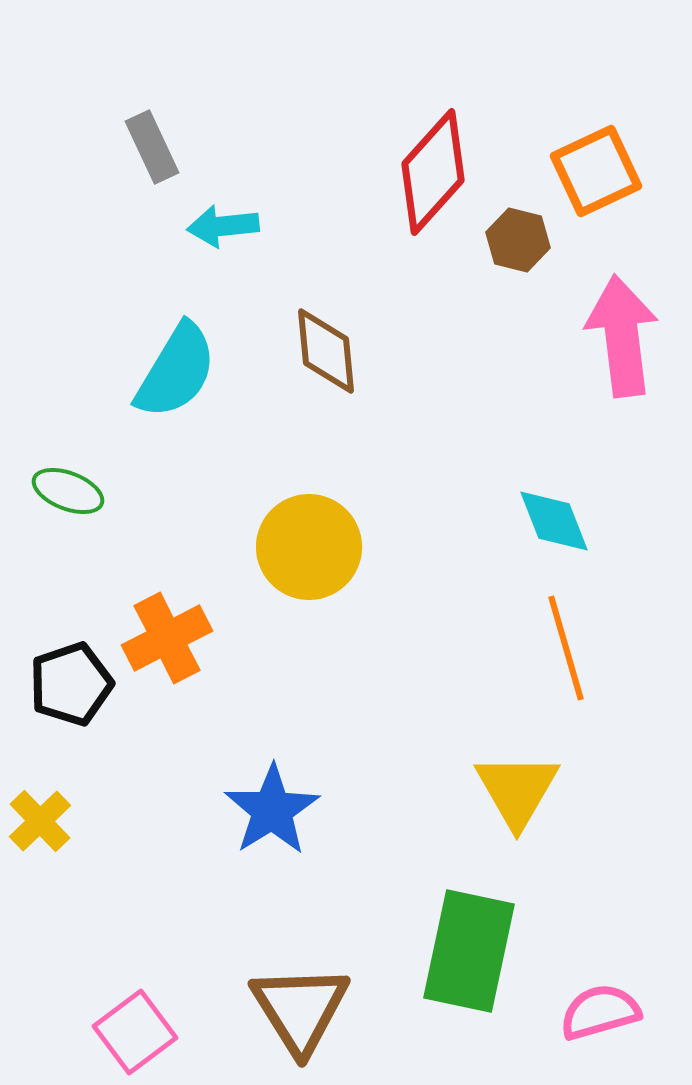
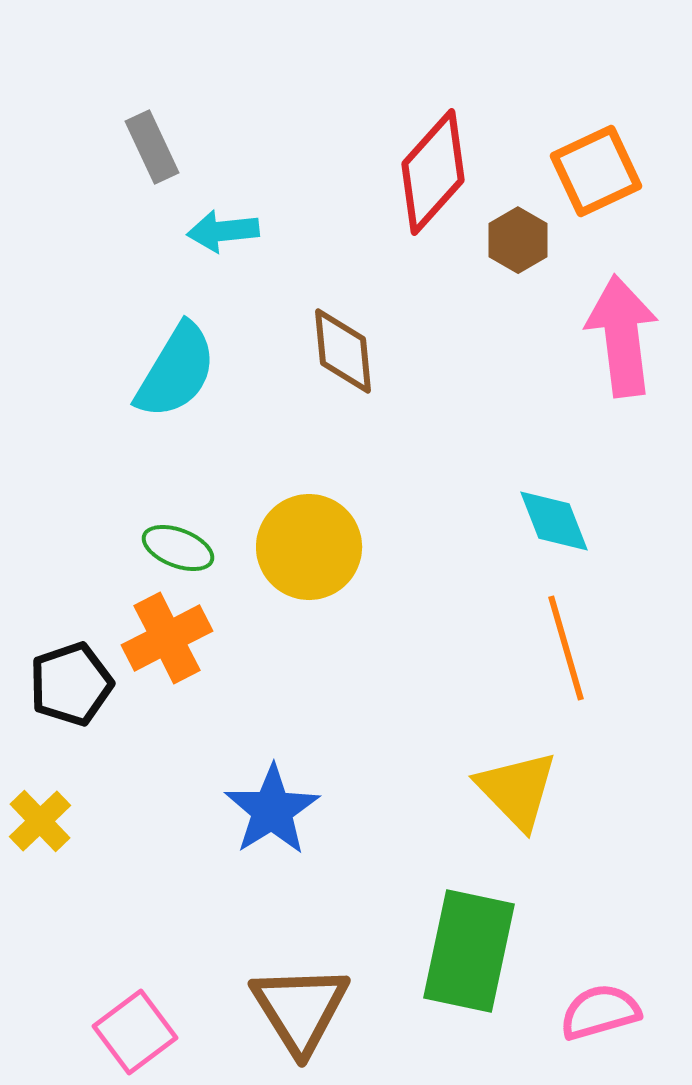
cyan arrow: moved 5 px down
brown hexagon: rotated 16 degrees clockwise
brown diamond: moved 17 px right
green ellipse: moved 110 px right, 57 px down
yellow triangle: rotated 14 degrees counterclockwise
